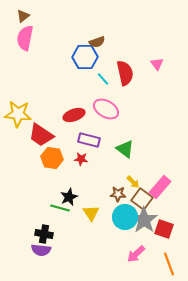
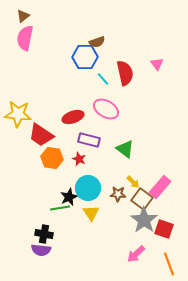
red ellipse: moved 1 px left, 2 px down
red star: moved 2 px left; rotated 16 degrees clockwise
green line: rotated 24 degrees counterclockwise
cyan circle: moved 37 px left, 29 px up
